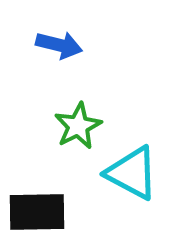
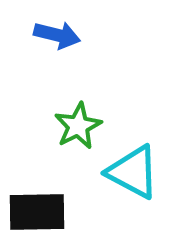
blue arrow: moved 2 px left, 10 px up
cyan triangle: moved 1 px right, 1 px up
